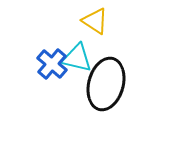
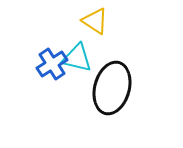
blue cross: rotated 16 degrees clockwise
black ellipse: moved 6 px right, 4 px down
